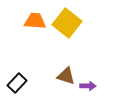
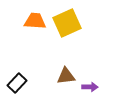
yellow square: rotated 28 degrees clockwise
brown triangle: rotated 24 degrees counterclockwise
purple arrow: moved 2 px right, 1 px down
